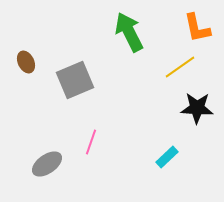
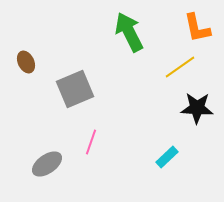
gray square: moved 9 px down
